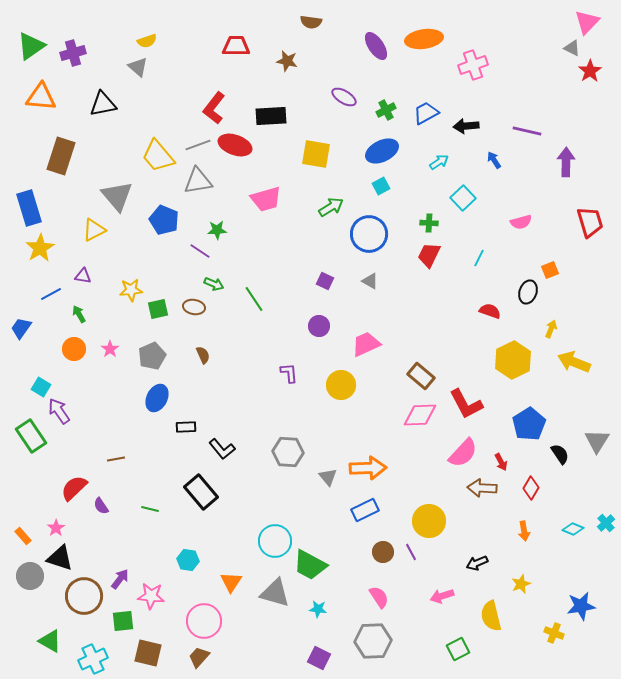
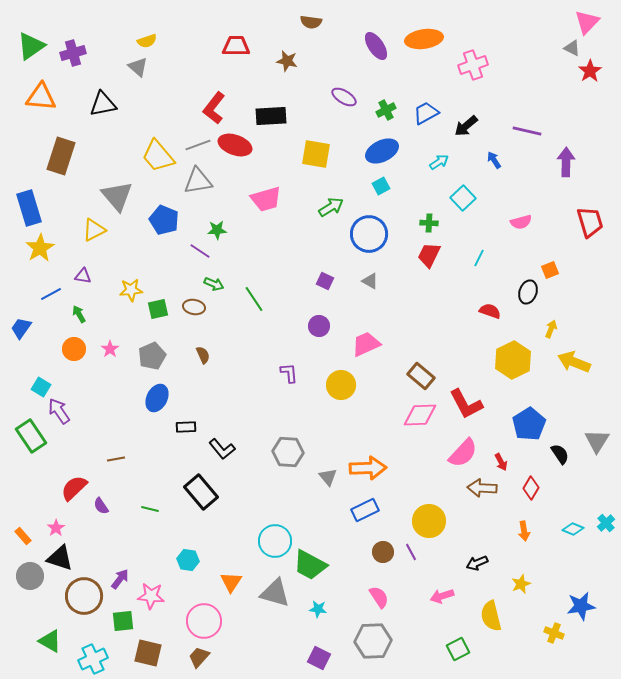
black arrow at (466, 126): rotated 35 degrees counterclockwise
